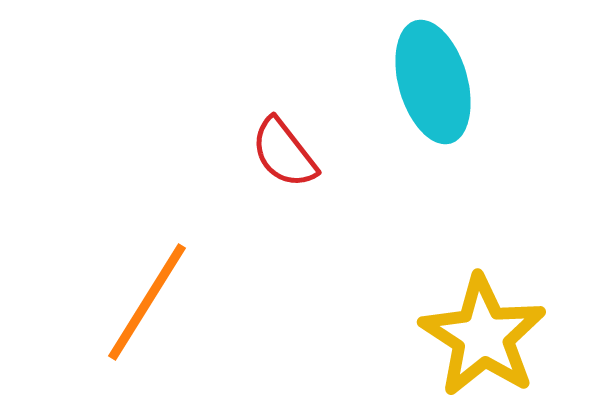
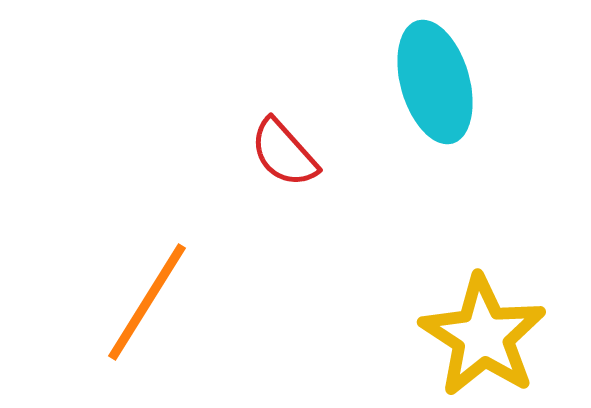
cyan ellipse: moved 2 px right
red semicircle: rotated 4 degrees counterclockwise
